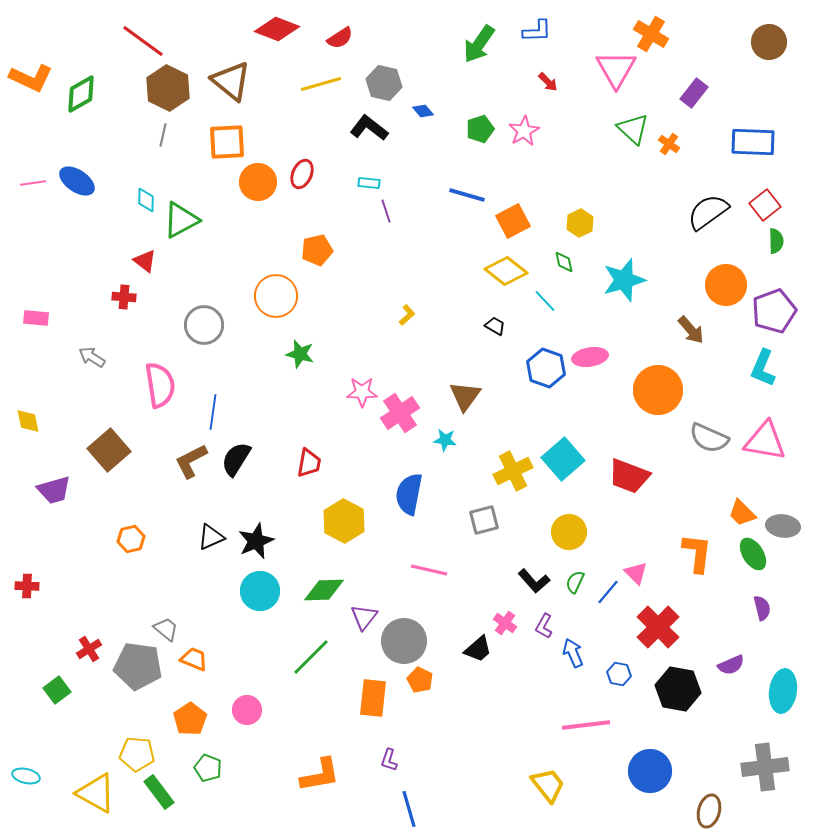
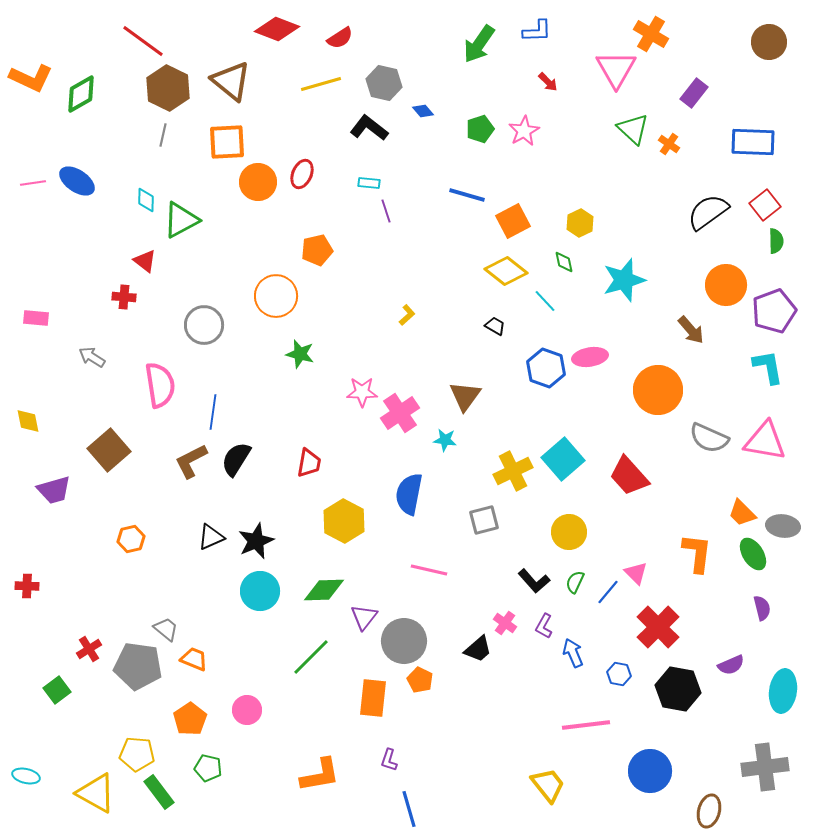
cyan L-shape at (763, 368): moved 5 px right, 1 px up; rotated 147 degrees clockwise
red trapezoid at (629, 476): rotated 27 degrees clockwise
green pentagon at (208, 768): rotated 8 degrees counterclockwise
